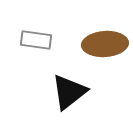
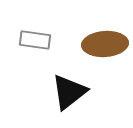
gray rectangle: moved 1 px left
